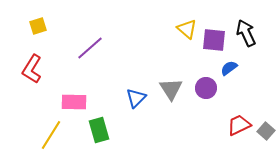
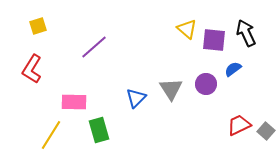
purple line: moved 4 px right, 1 px up
blue semicircle: moved 4 px right, 1 px down
purple circle: moved 4 px up
